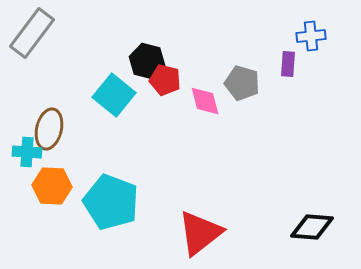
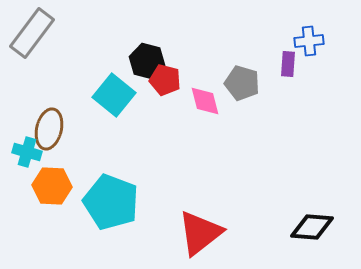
blue cross: moved 2 px left, 5 px down
cyan cross: rotated 12 degrees clockwise
